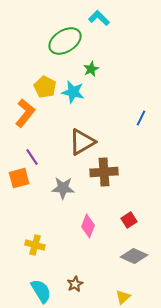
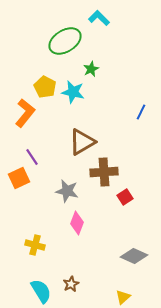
blue line: moved 6 px up
orange square: rotated 10 degrees counterclockwise
gray star: moved 4 px right, 3 px down; rotated 10 degrees clockwise
red square: moved 4 px left, 23 px up
pink diamond: moved 11 px left, 3 px up
brown star: moved 4 px left
